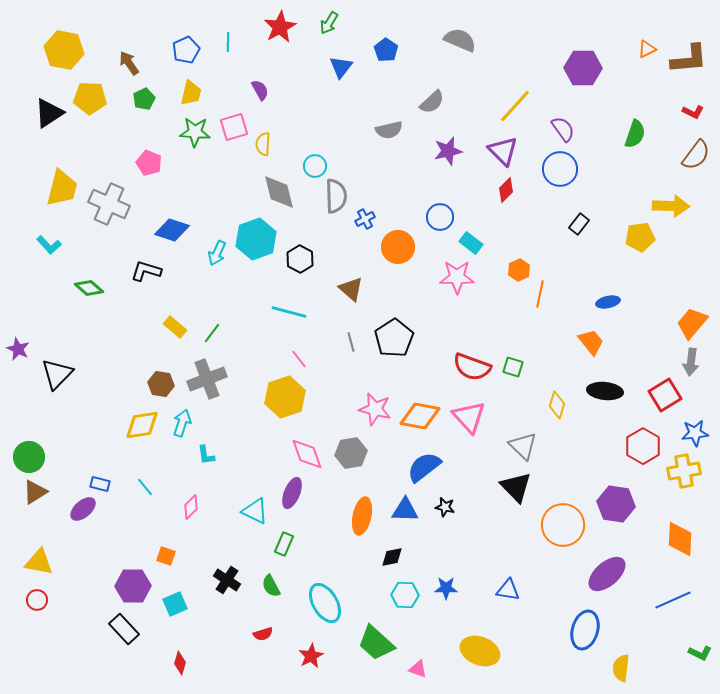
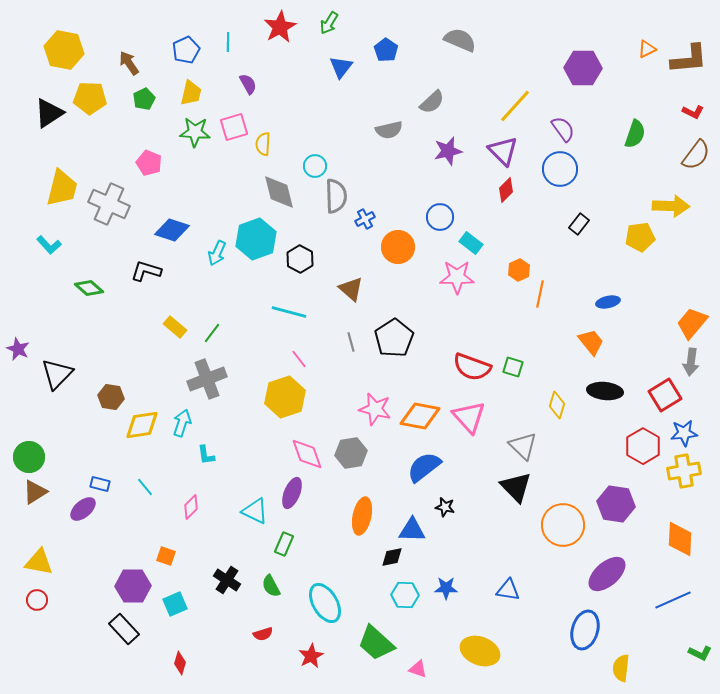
purple semicircle at (260, 90): moved 12 px left, 6 px up
brown hexagon at (161, 384): moved 50 px left, 13 px down
blue star at (695, 433): moved 11 px left
blue triangle at (405, 510): moved 7 px right, 20 px down
